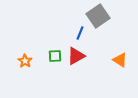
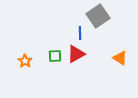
blue line: rotated 24 degrees counterclockwise
red triangle: moved 2 px up
orange triangle: moved 2 px up
